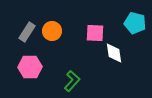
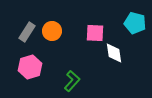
pink hexagon: rotated 15 degrees counterclockwise
